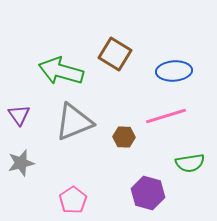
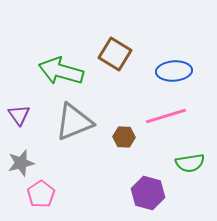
pink pentagon: moved 32 px left, 6 px up
